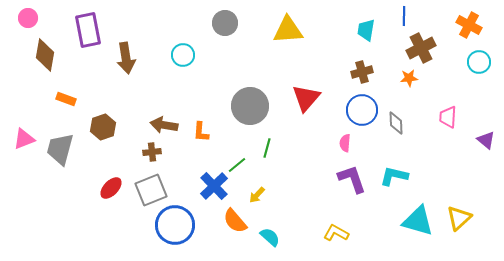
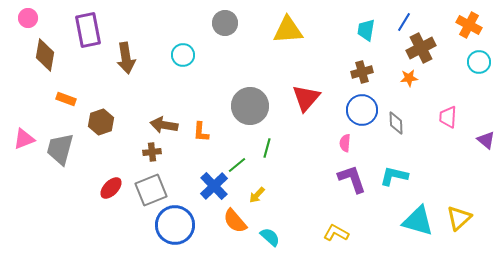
blue line at (404, 16): moved 6 px down; rotated 30 degrees clockwise
brown hexagon at (103, 127): moved 2 px left, 5 px up
